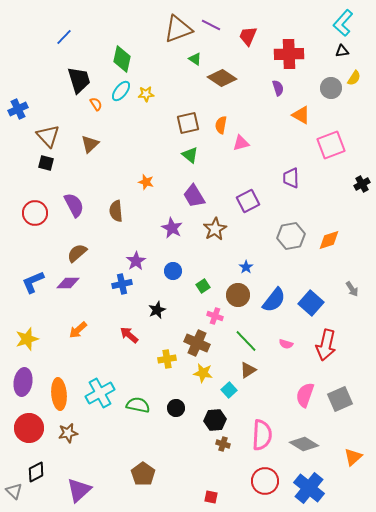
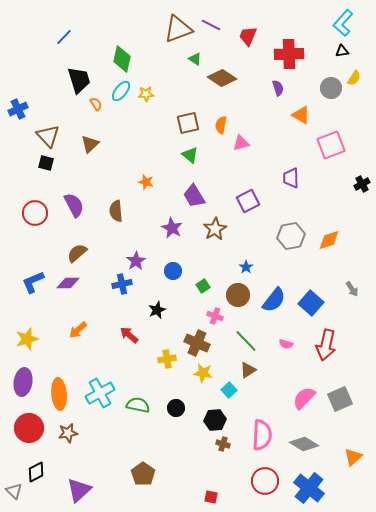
pink semicircle at (305, 395): moved 1 px left, 3 px down; rotated 25 degrees clockwise
